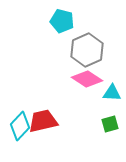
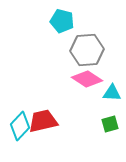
gray hexagon: rotated 20 degrees clockwise
